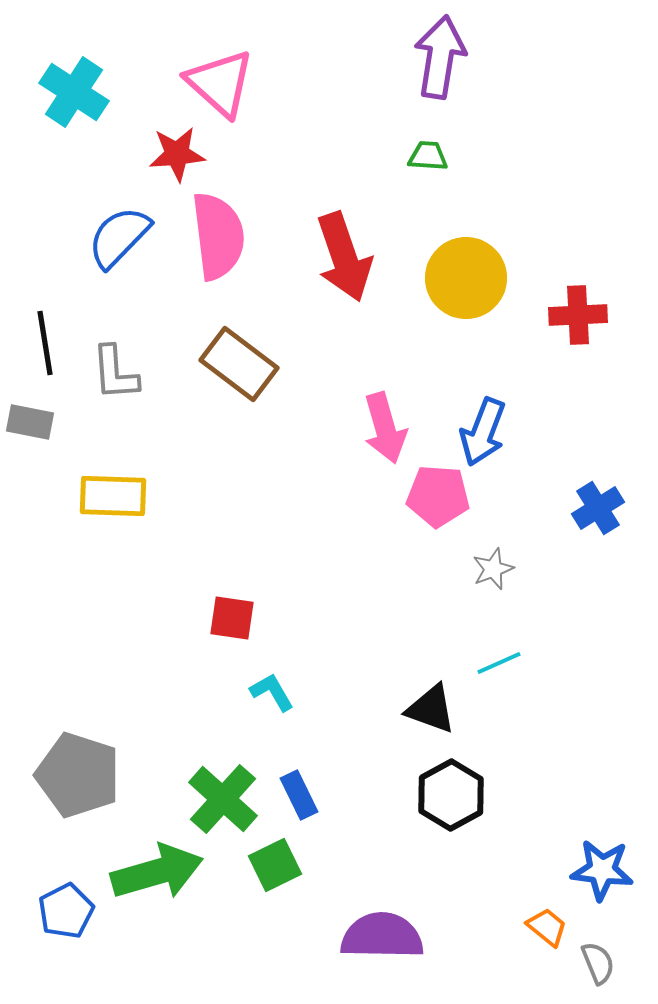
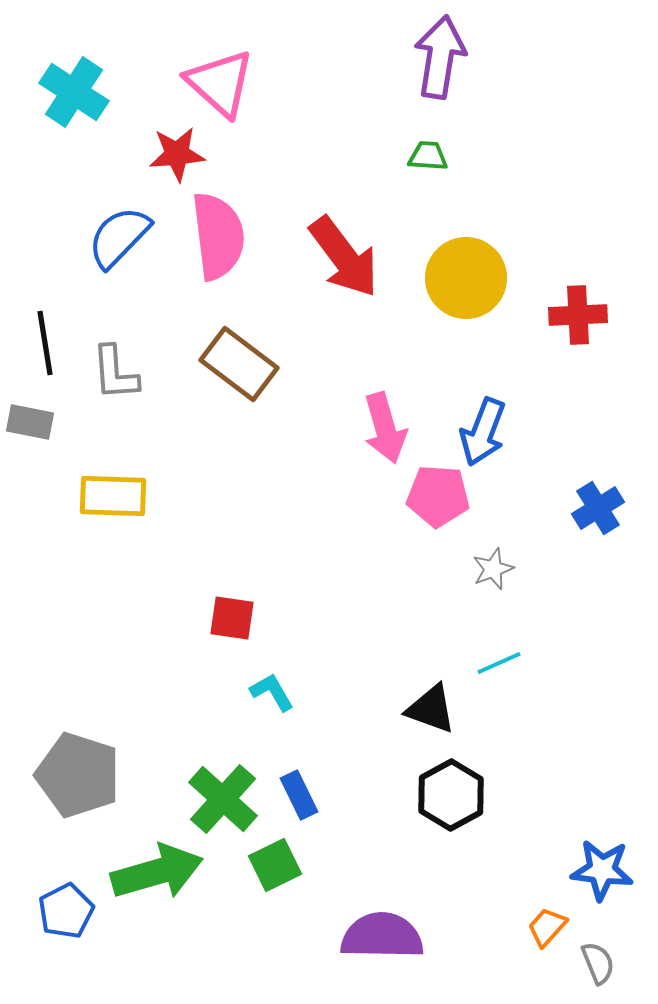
red arrow: rotated 18 degrees counterclockwise
orange trapezoid: rotated 87 degrees counterclockwise
